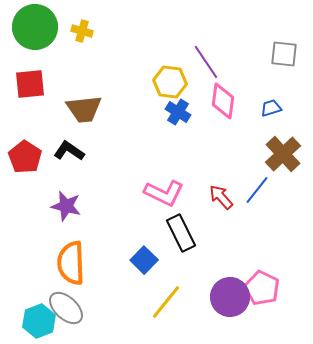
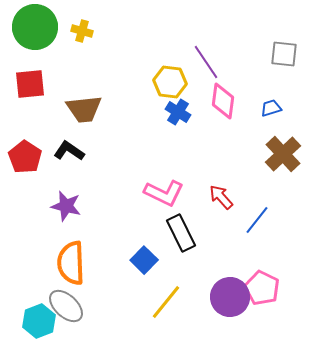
blue line: moved 30 px down
gray ellipse: moved 2 px up
